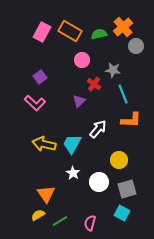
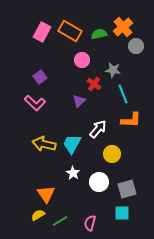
yellow circle: moved 7 px left, 6 px up
cyan square: rotated 28 degrees counterclockwise
